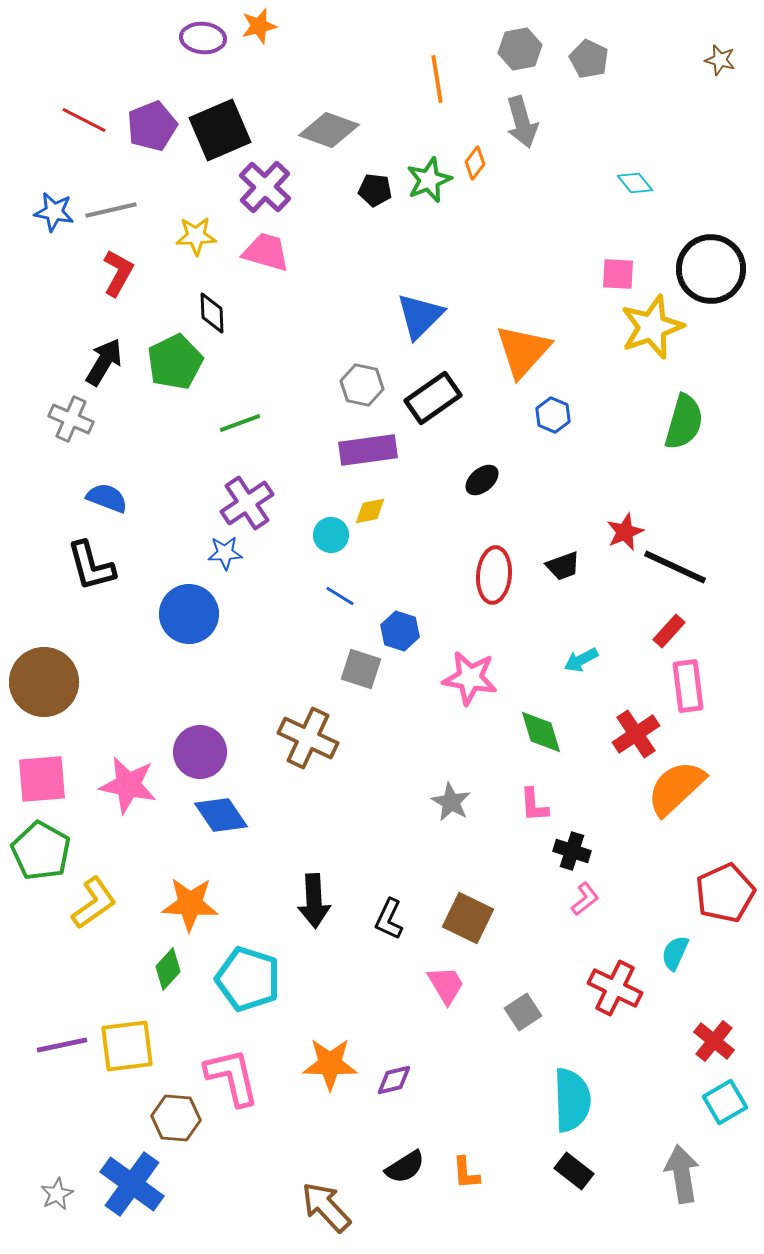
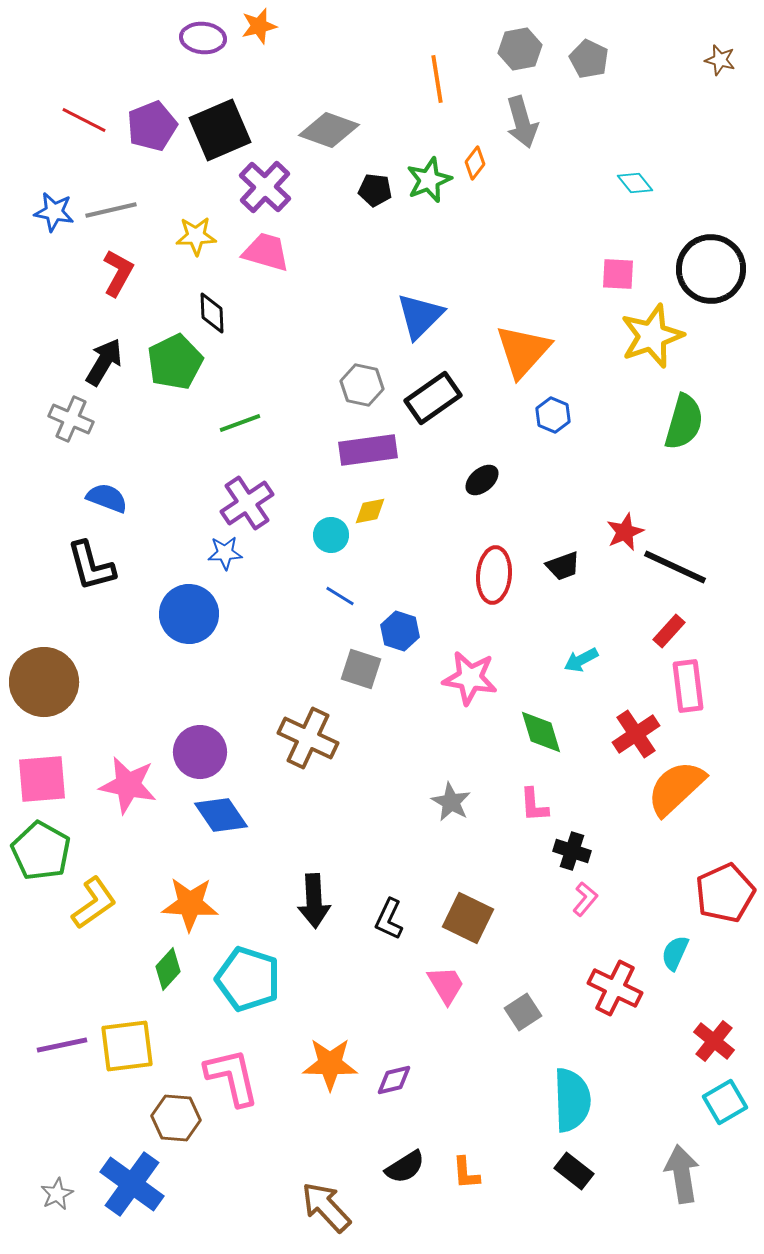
yellow star at (652, 327): moved 9 px down
pink L-shape at (585, 899): rotated 12 degrees counterclockwise
